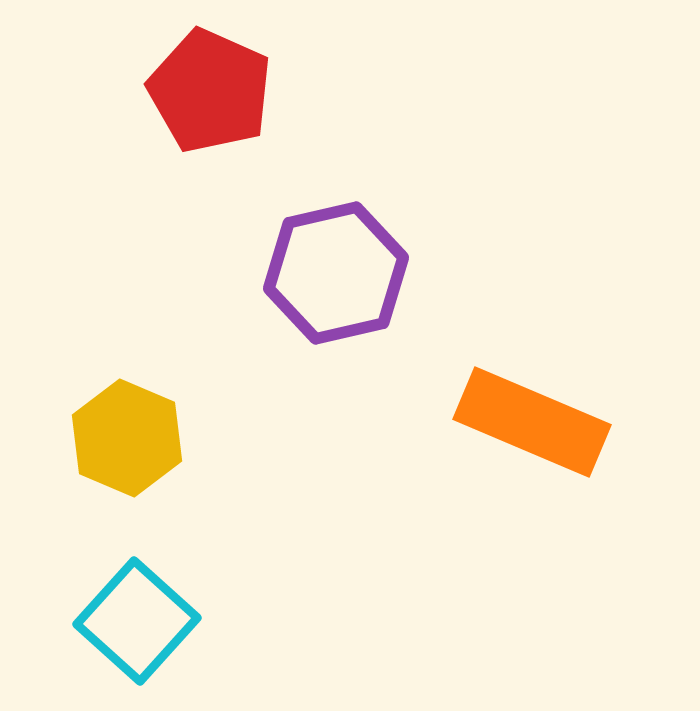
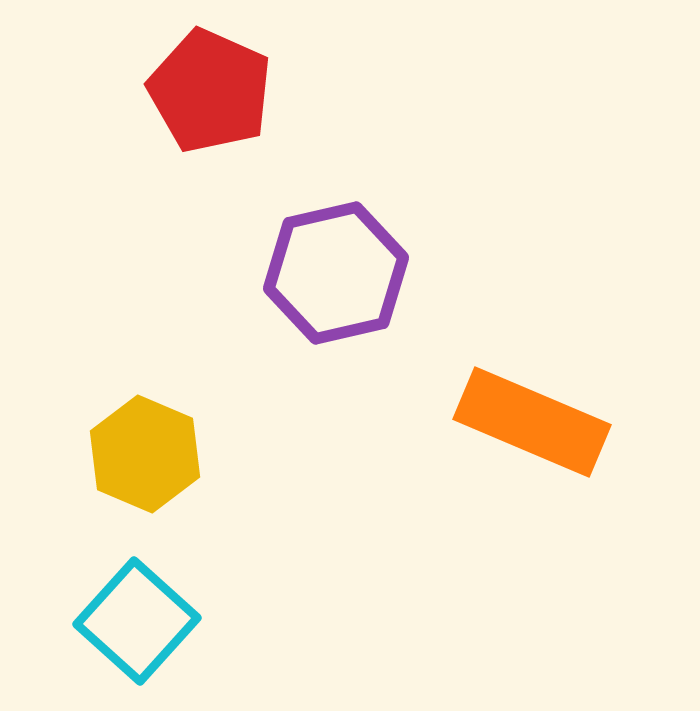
yellow hexagon: moved 18 px right, 16 px down
